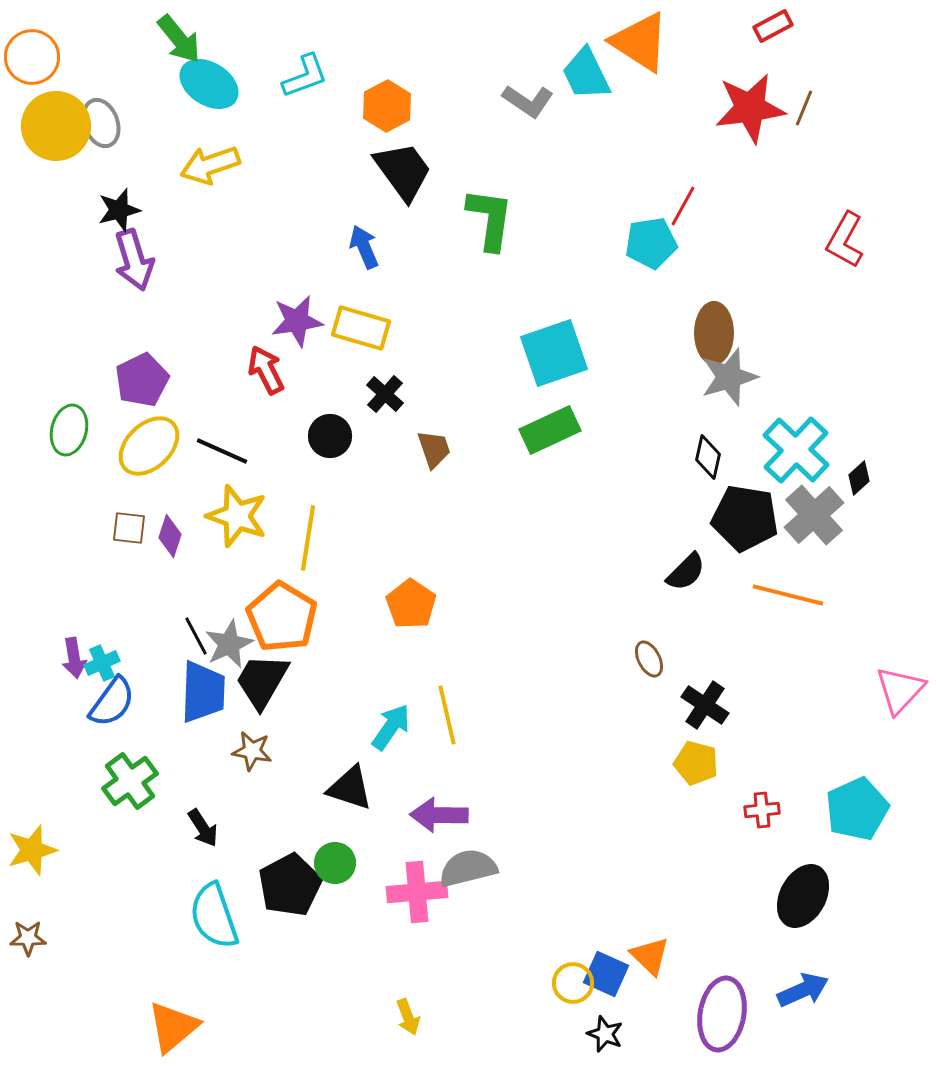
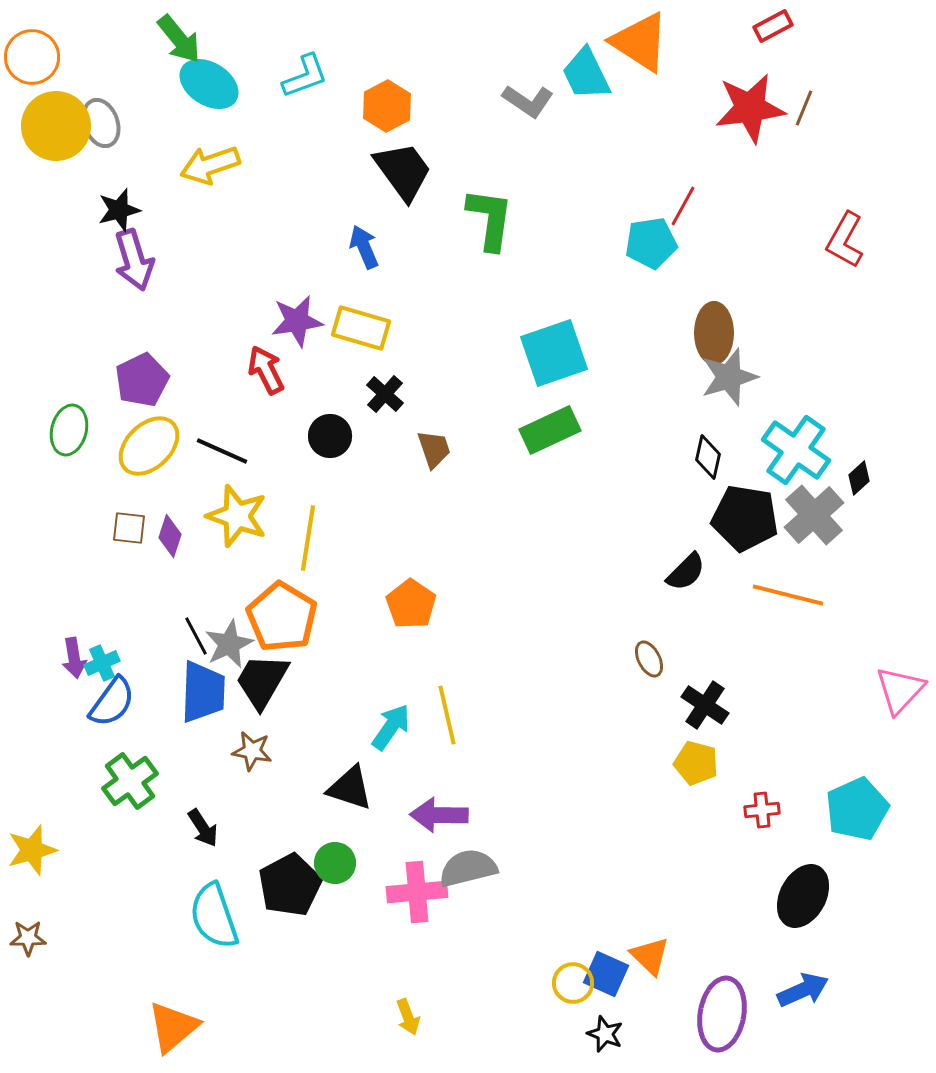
cyan cross at (796, 450): rotated 8 degrees counterclockwise
